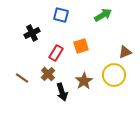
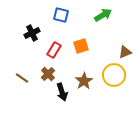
red rectangle: moved 2 px left, 3 px up
